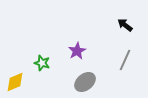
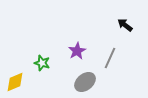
gray line: moved 15 px left, 2 px up
